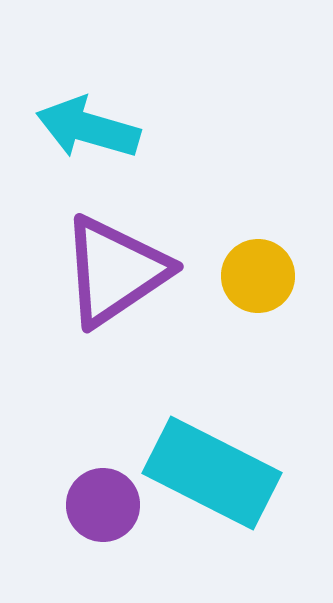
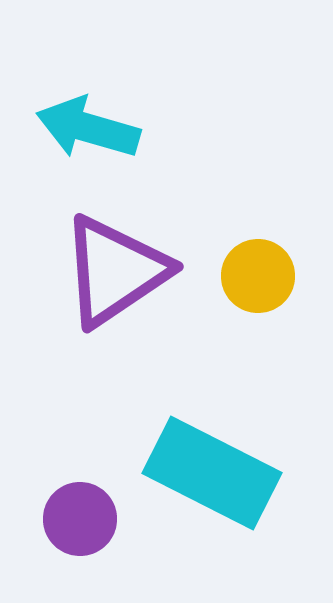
purple circle: moved 23 px left, 14 px down
